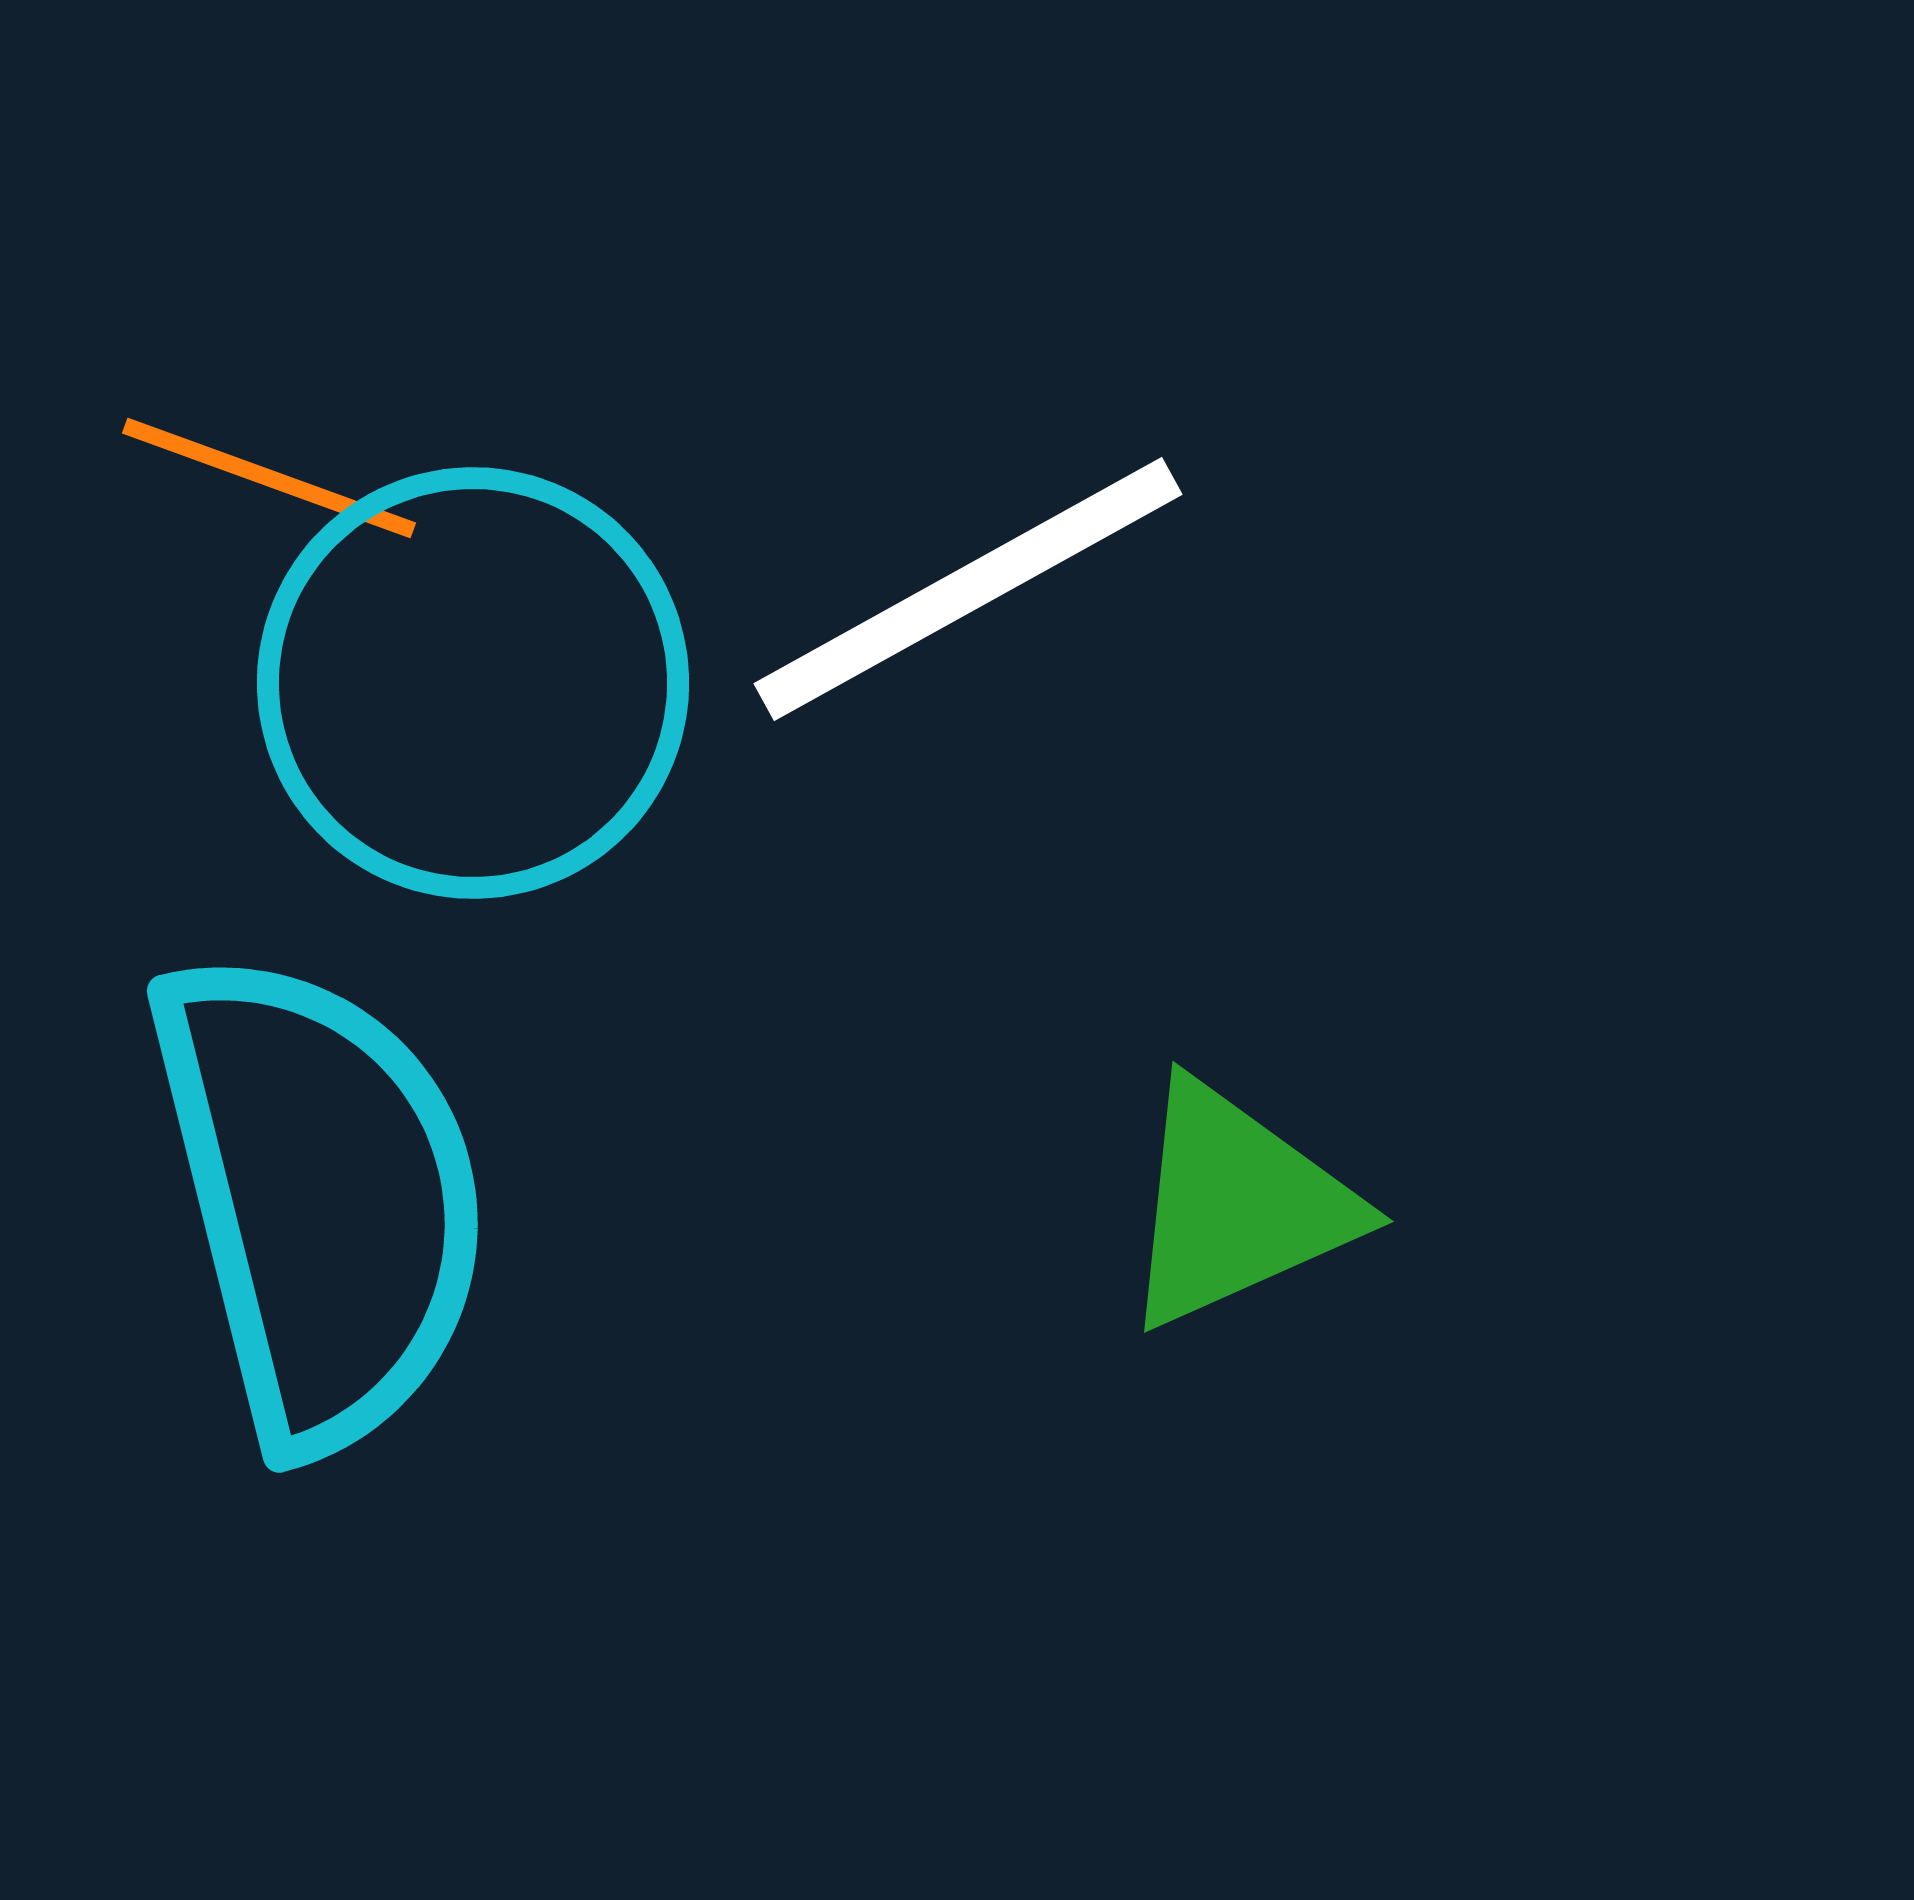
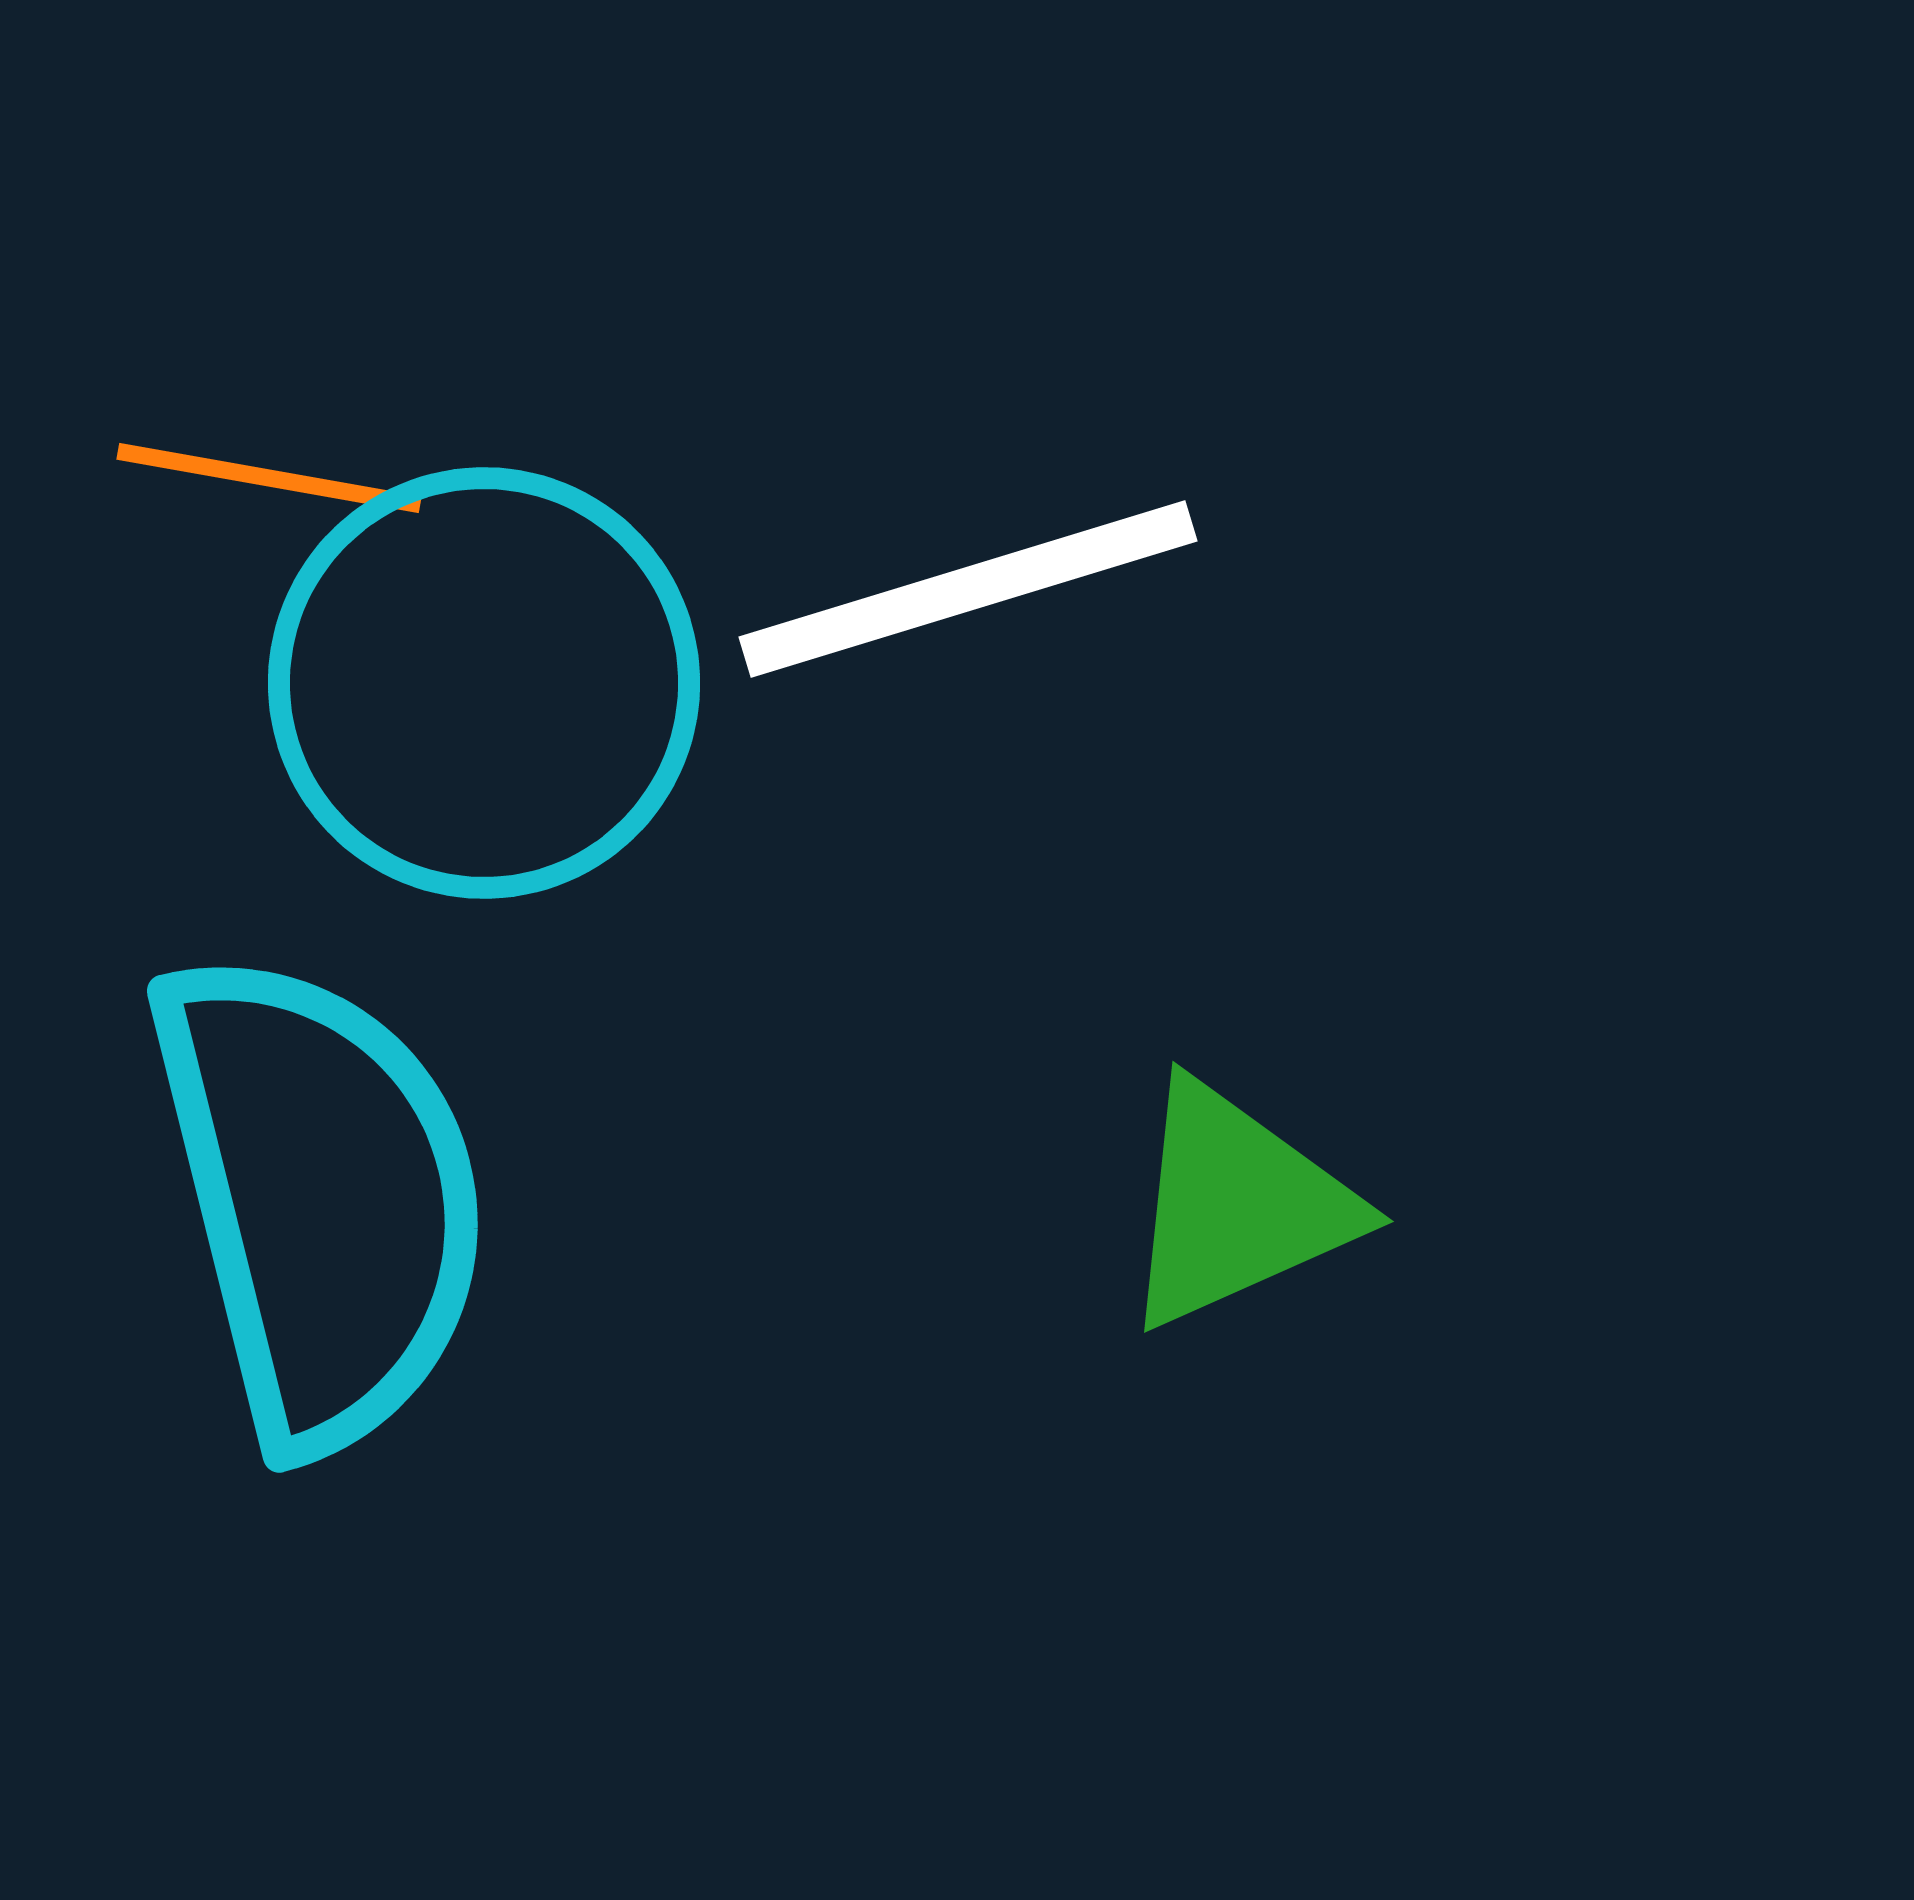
orange line: rotated 10 degrees counterclockwise
white line: rotated 12 degrees clockwise
cyan circle: moved 11 px right
